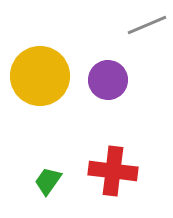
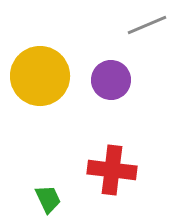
purple circle: moved 3 px right
red cross: moved 1 px left, 1 px up
green trapezoid: moved 18 px down; rotated 120 degrees clockwise
